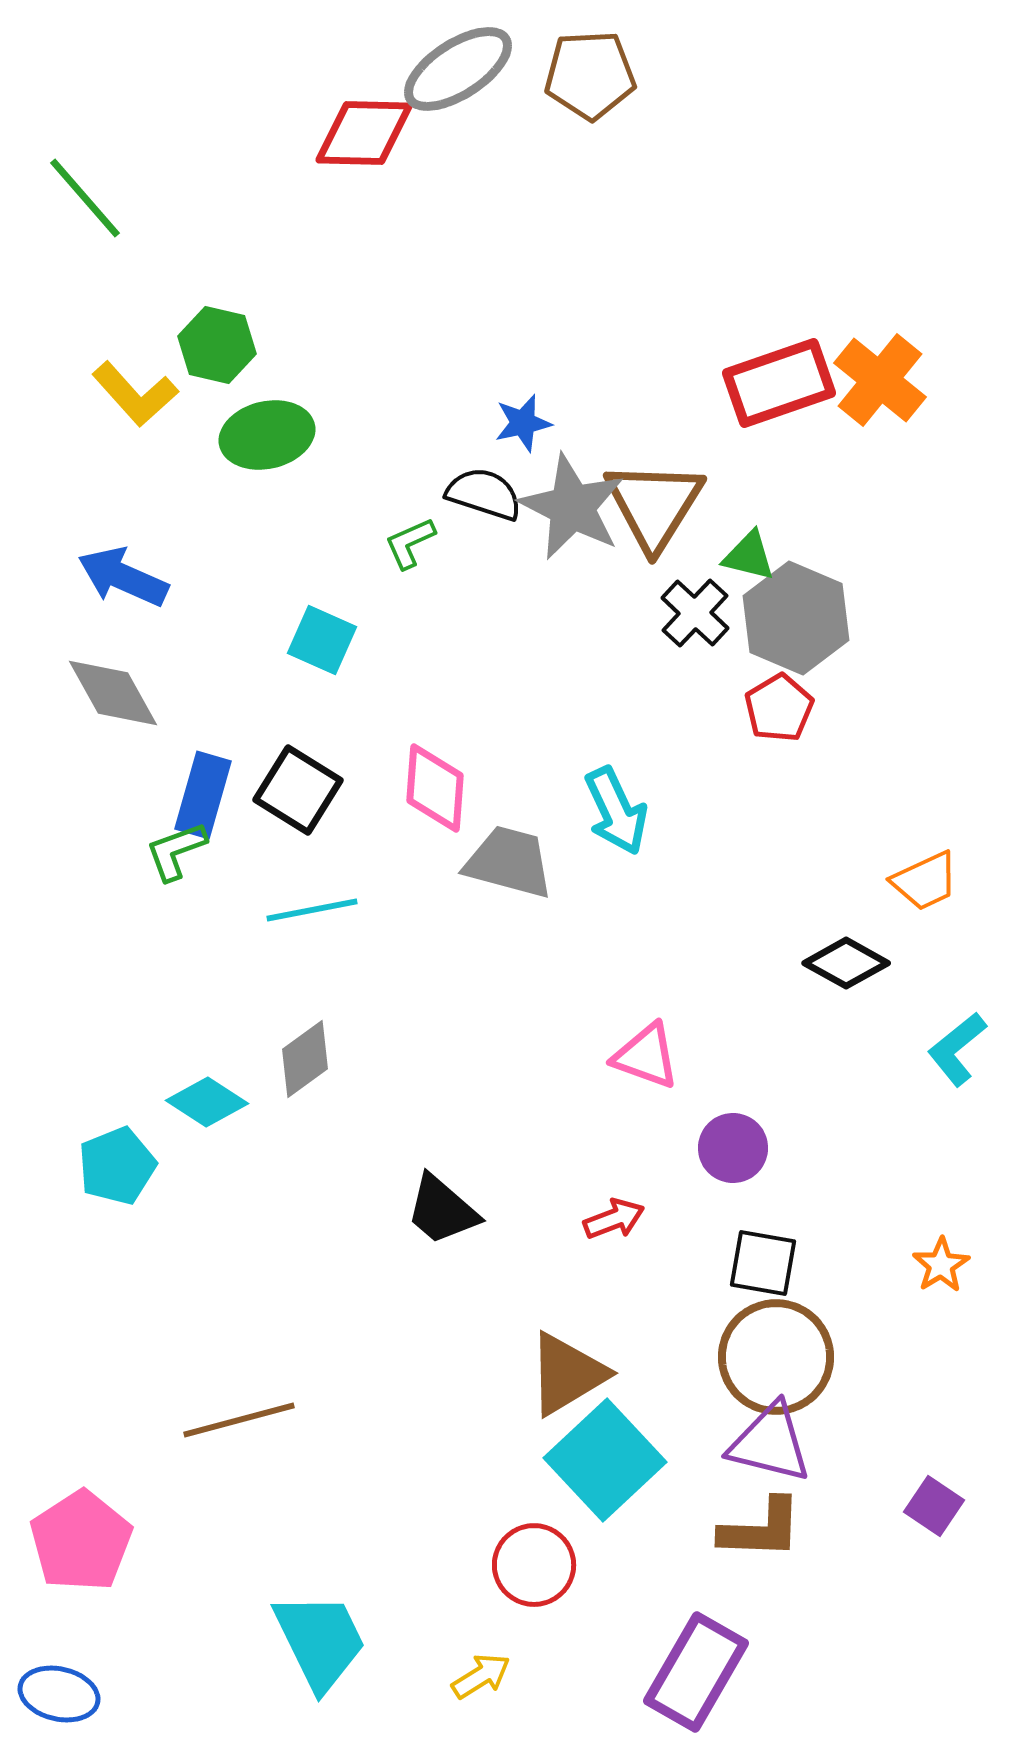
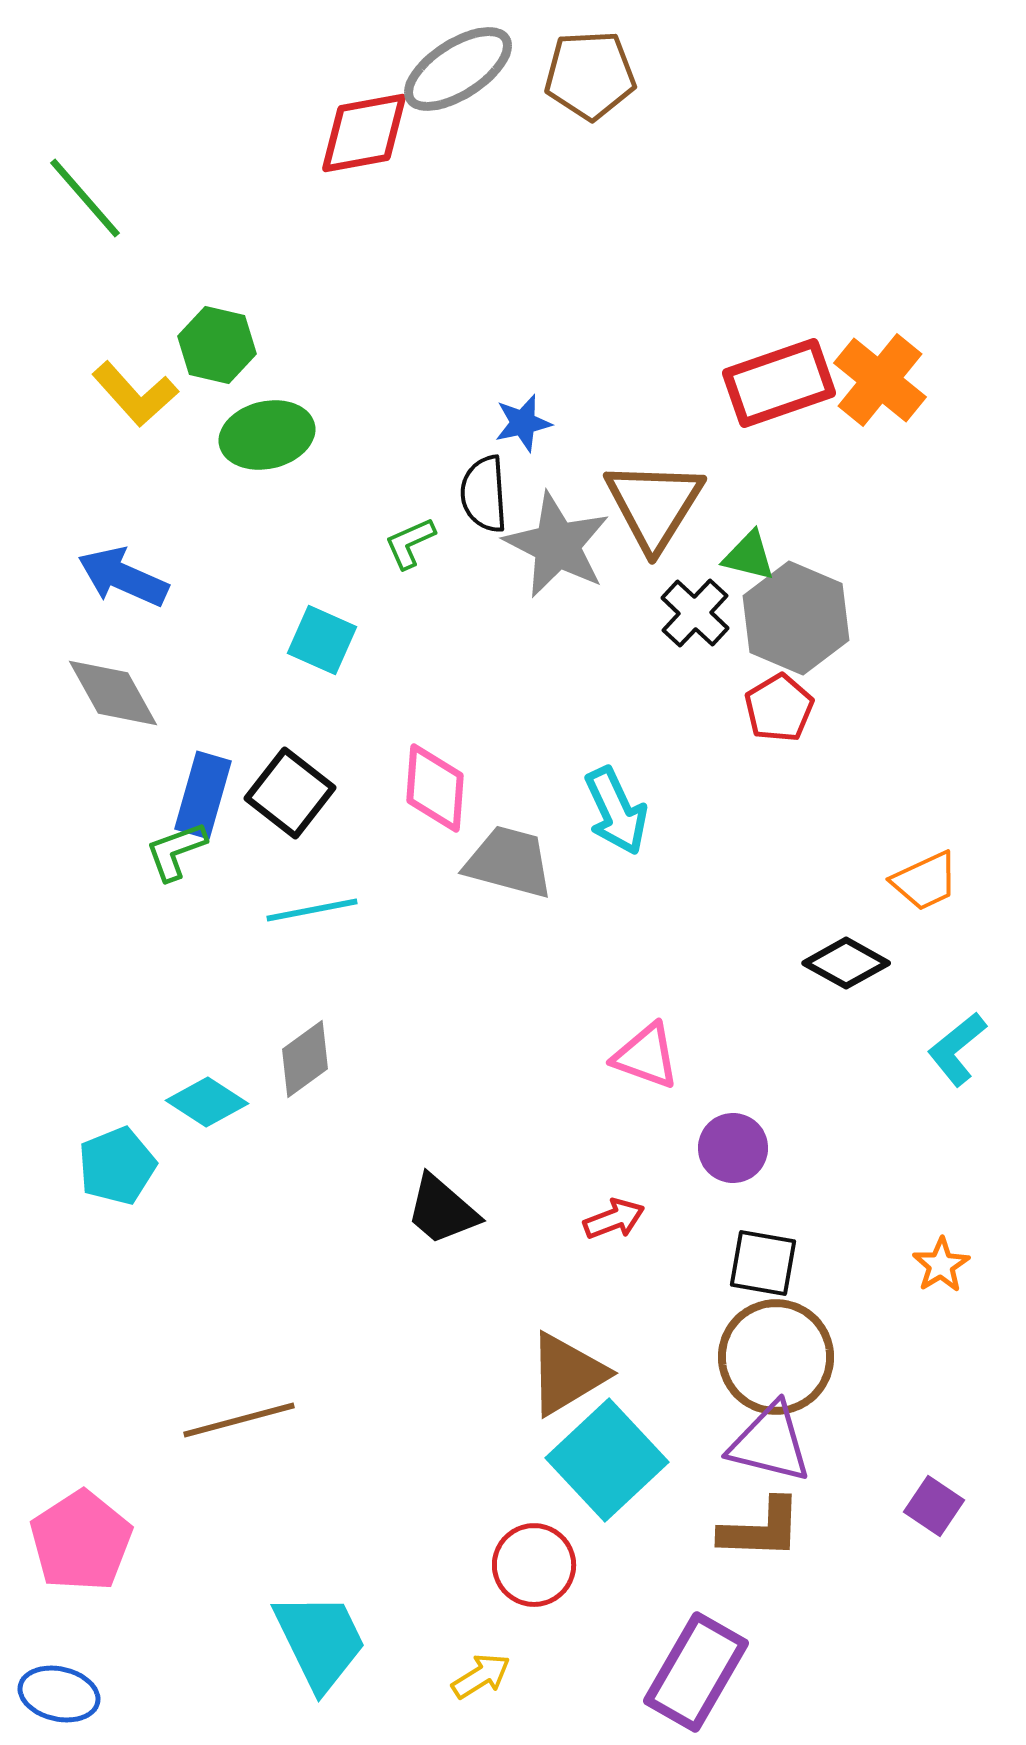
red diamond at (364, 133): rotated 12 degrees counterclockwise
black semicircle at (484, 494): rotated 112 degrees counterclockwise
gray star at (572, 507): moved 15 px left, 38 px down
black square at (298, 790): moved 8 px left, 3 px down; rotated 6 degrees clockwise
cyan square at (605, 1460): moved 2 px right
